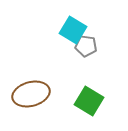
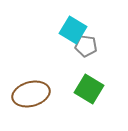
green square: moved 12 px up
